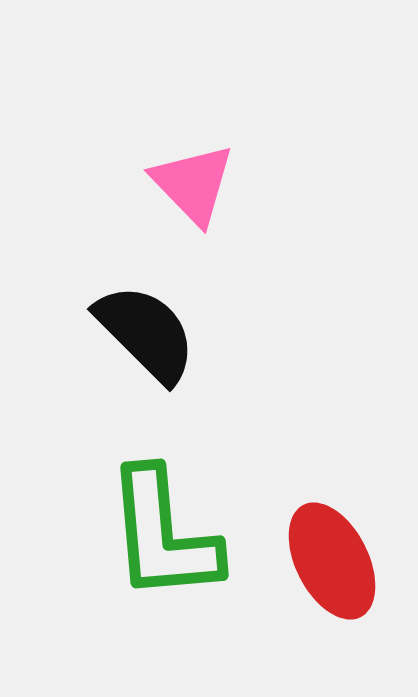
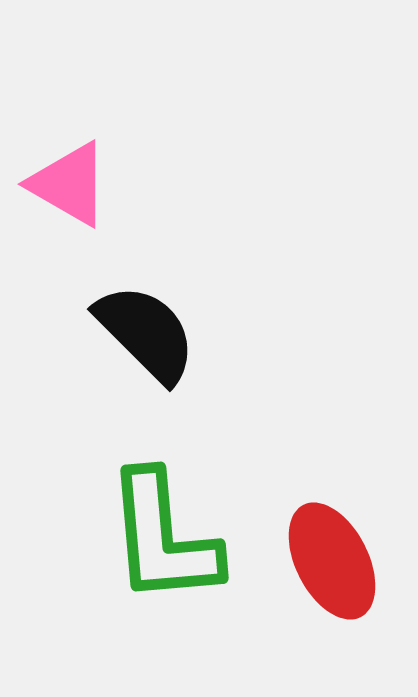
pink triangle: moved 124 px left; rotated 16 degrees counterclockwise
green L-shape: moved 3 px down
